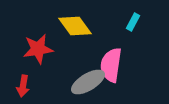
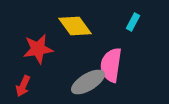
red arrow: rotated 15 degrees clockwise
